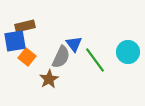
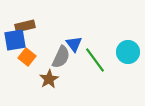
blue square: moved 1 px up
